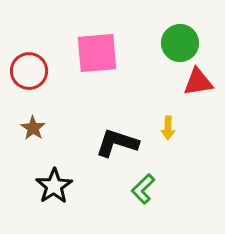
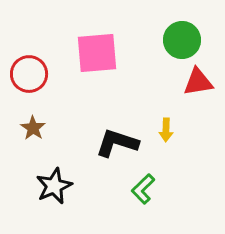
green circle: moved 2 px right, 3 px up
red circle: moved 3 px down
yellow arrow: moved 2 px left, 2 px down
black star: rotated 9 degrees clockwise
